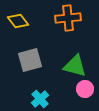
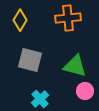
yellow diamond: moved 2 px right, 1 px up; rotated 70 degrees clockwise
gray square: rotated 30 degrees clockwise
pink circle: moved 2 px down
